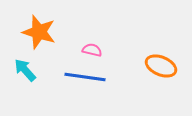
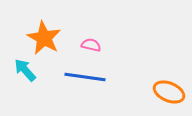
orange star: moved 5 px right, 6 px down; rotated 12 degrees clockwise
pink semicircle: moved 1 px left, 5 px up
orange ellipse: moved 8 px right, 26 px down
